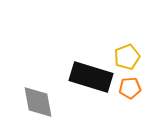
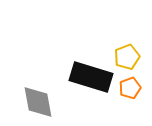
orange pentagon: rotated 15 degrees counterclockwise
